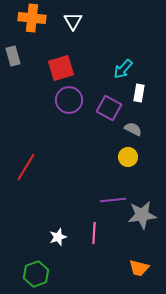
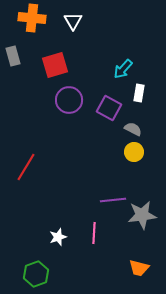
red square: moved 6 px left, 3 px up
yellow circle: moved 6 px right, 5 px up
